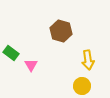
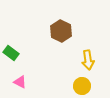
brown hexagon: rotated 10 degrees clockwise
pink triangle: moved 11 px left, 17 px down; rotated 32 degrees counterclockwise
